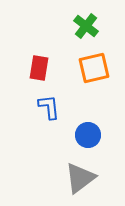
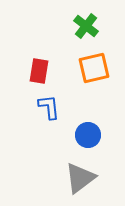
red rectangle: moved 3 px down
